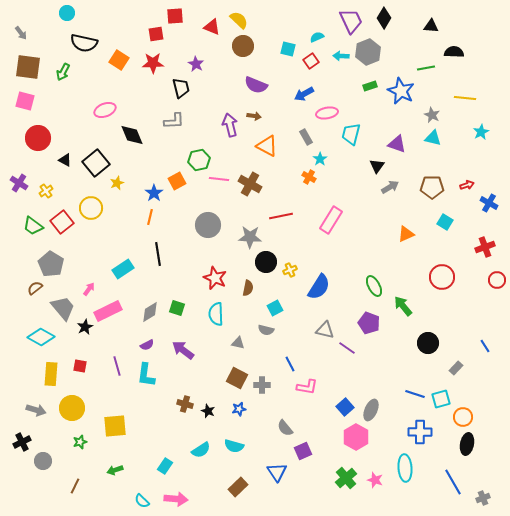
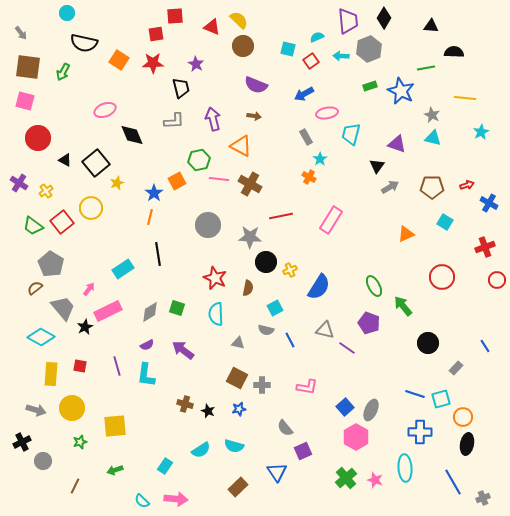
purple trapezoid at (351, 21): moved 3 px left; rotated 20 degrees clockwise
gray hexagon at (368, 52): moved 1 px right, 3 px up
purple arrow at (230, 125): moved 17 px left, 6 px up
orange triangle at (267, 146): moved 26 px left
blue line at (290, 364): moved 24 px up
